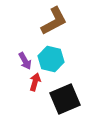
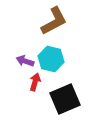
purple arrow: rotated 138 degrees clockwise
